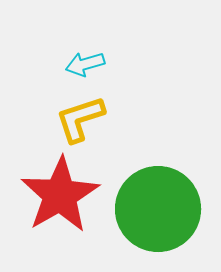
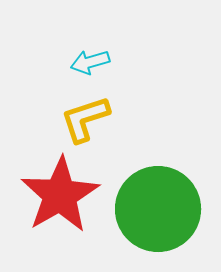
cyan arrow: moved 5 px right, 2 px up
yellow L-shape: moved 5 px right
